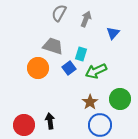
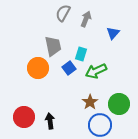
gray semicircle: moved 4 px right
gray trapezoid: rotated 60 degrees clockwise
green circle: moved 1 px left, 5 px down
red circle: moved 8 px up
